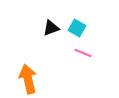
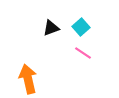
cyan square: moved 4 px right, 1 px up; rotated 18 degrees clockwise
pink line: rotated 12 degrees clockwise
